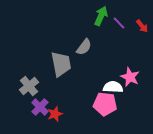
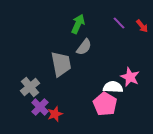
green arrow: moved 23 px left, 8 px down
gray cross: moved 1 px right, 1 px down
pink pentagon: rotated 25 degrees clockwise
